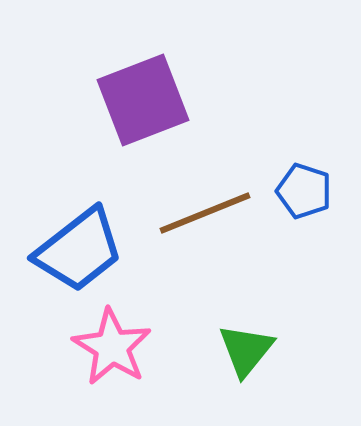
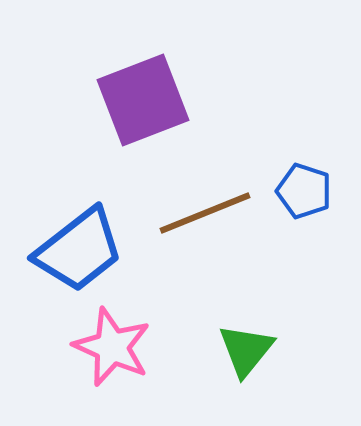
pink star: rotated 8 degrees counterclockwise
